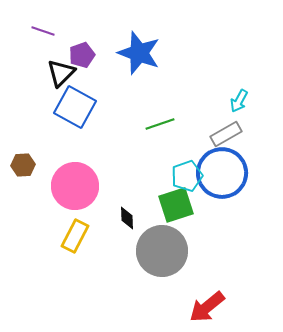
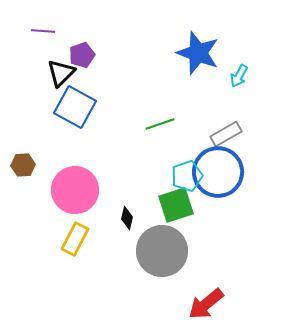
purple line: rotated 15 degrees counterclockwise
blue star: moved 59 px right
cyan arrow: moved 25 px up
blue circle: moved 4 px left, 1 px up
pink circle: moved 4 px down
black diamond: rotated 15 degrees clockwise
yellow rectangle: moved 3 px down
red arrow: moved 1 px left, 3 px up
